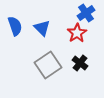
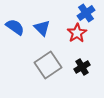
blue semicircle: moved 1 px down; rotated 36 degrees counterclockwise
black cross: moved 2 px right, 4 px down; rotated 21 degrees clockwise
